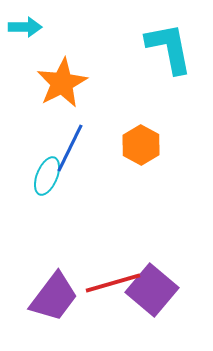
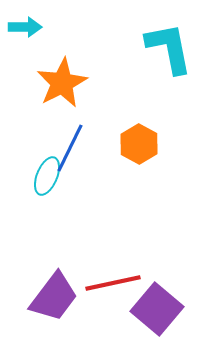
orange hexagon: moved 2 px left, 1 px up
red line: rotated 4 degrees clockwise
purple square: moved 5 px right, 19 px down
